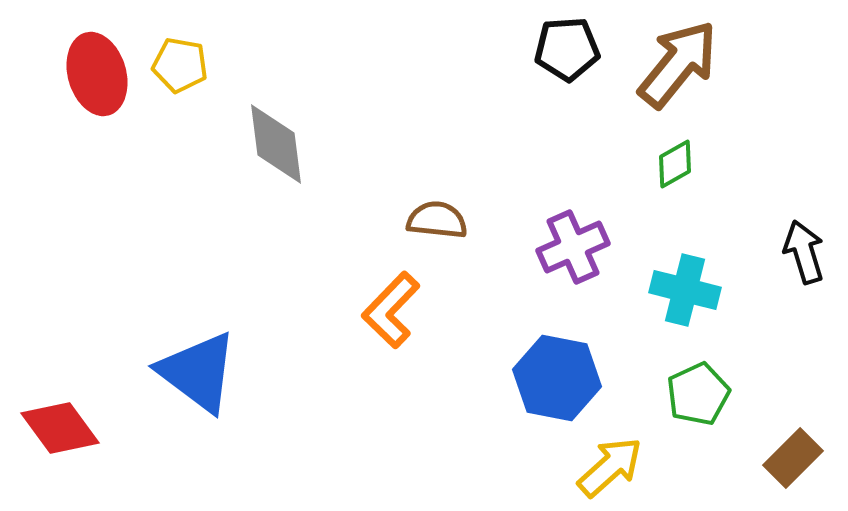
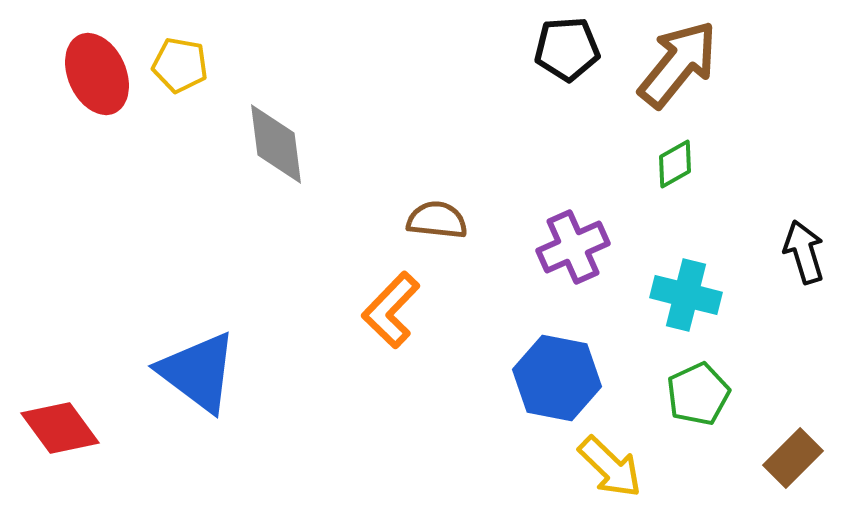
red ellipse: rotated 8 degrees counterclockwise
cyan cross: moved 1 px right, 5 px down
yellow arrow: rotated 86 degrees clockwise
